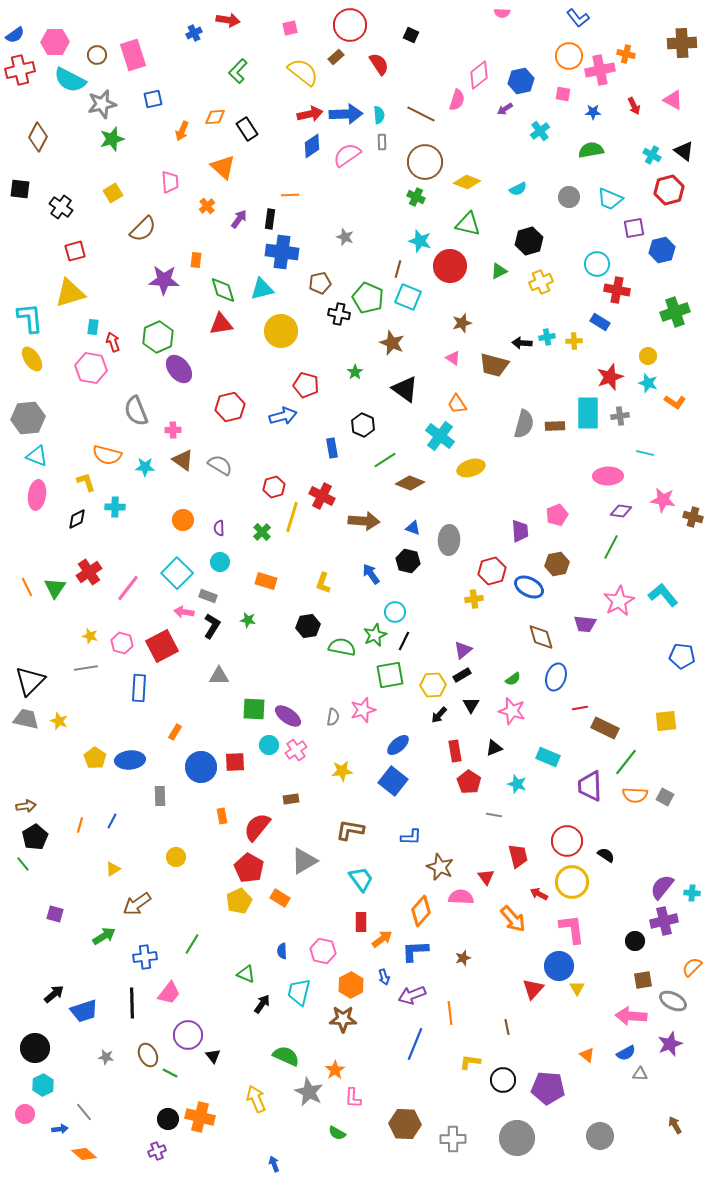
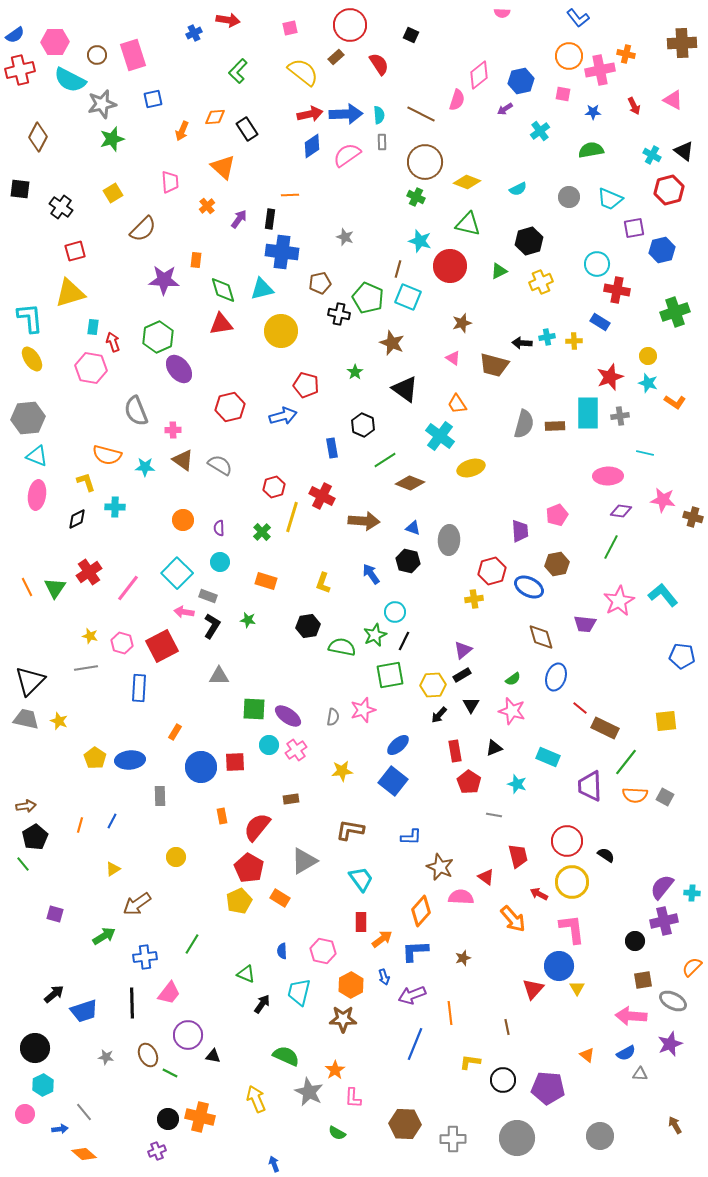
red line at (580, 708): rotated 49 degrees clockwise
red triangle at (486, 877): rotated 18 degrees counterclockwise
black triangle at (213, 1056): rotated 42 degrees counterclockwise
